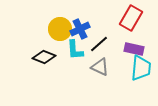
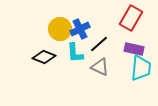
cyan L-shape: moved 3 px down
